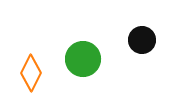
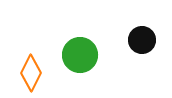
green circle: moved 3 px left, 4 px up
